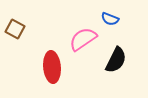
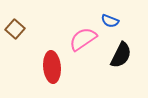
blue semicircle: moved 2 px down
brown square: rotated 12 degrees clockwise
black semicircle: moved 5 px right, 5 px up
